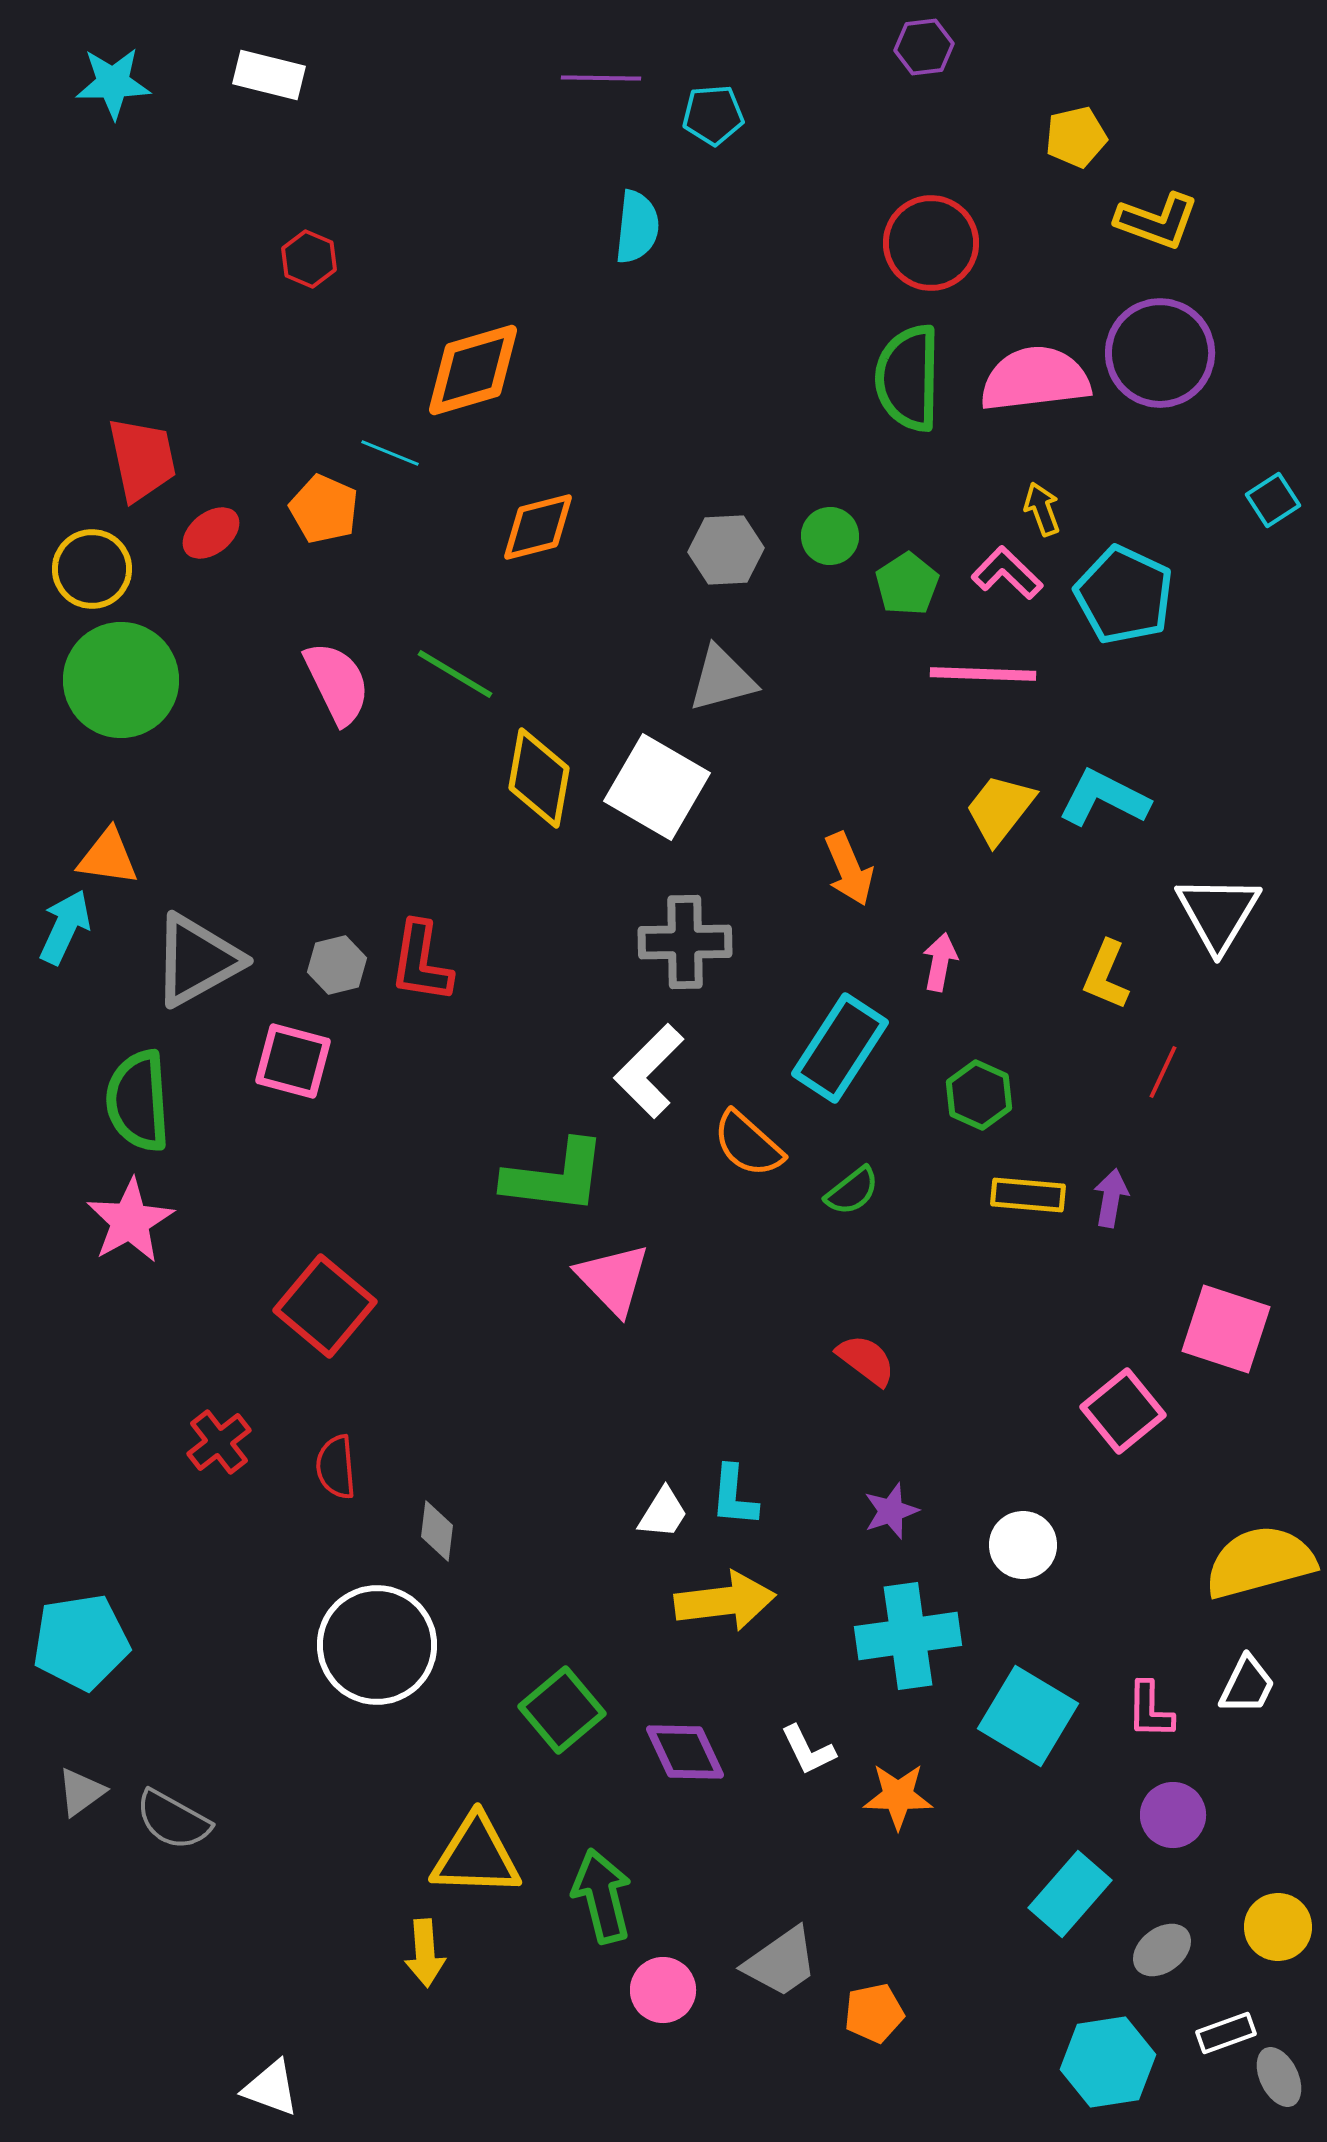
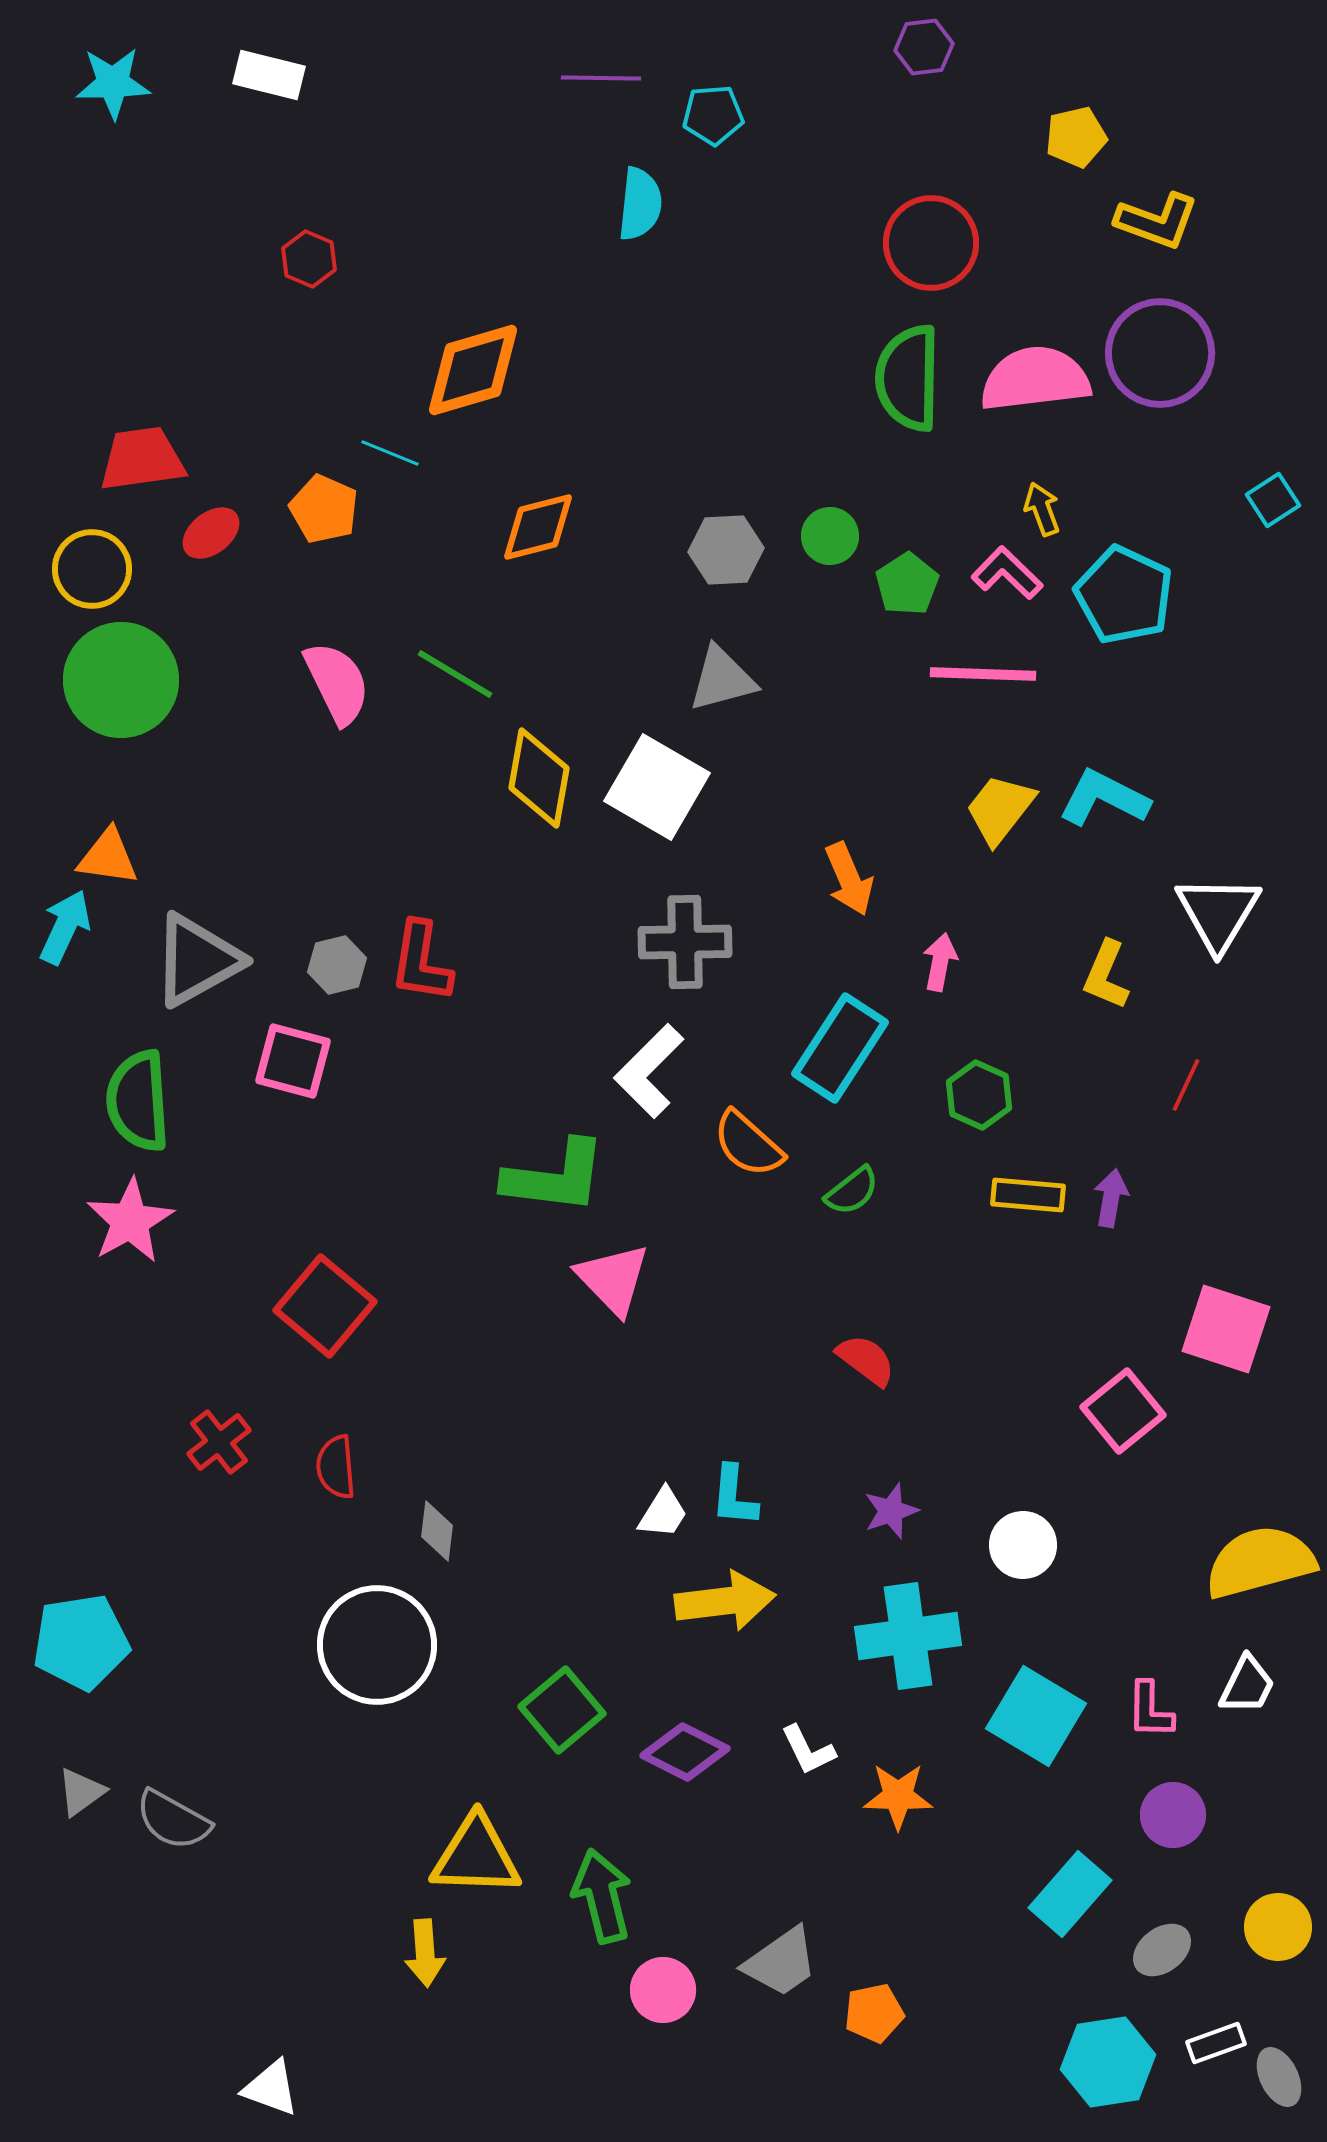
cyan semicircle at (637, 227): moved 3 px right, 23 px up
red trapezoid at (142, 459): rotated 86 degrees counterclockwise
orange arrow at (849, 869): moved 10 px down
red line at (1163, 1072): moved 23 px right, 13 px down
cyan square at (1028, 1716): moved 8 px right
purple diamond at (685, 1752): rotated 38 degrees counterclockwise
white rectangle at (1226, 2033): moved 10 px left, 10 px down
